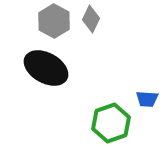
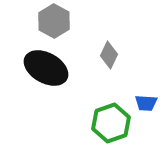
gray diamond: moved 18 px right, 36 px down
blue trapezoid: moved 1 px left, 4 px down
